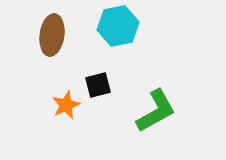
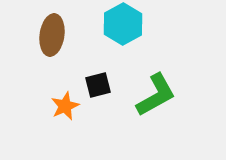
cyan hexagon: moved 5 px right, 2 px up; rotated 18 degrees counterclockwise
orange star: moved 1 px left, 1 px down
green L-shape: moved 16 px up
